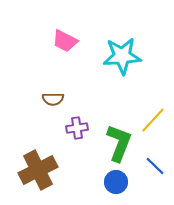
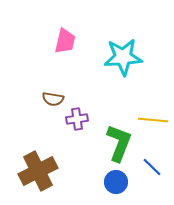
pink trapezoid: rotated 104 degrees counterclockwise
cyan star: moved 1 px right, 1 px down
brown semicircle: rotated 10 degrees clockwise
yellow line: rotated 52 degrees clockwise
purple cross: moved 9 px up
blue line: moved 3 px left, 1 px down
brown cross: moved 1 px down
